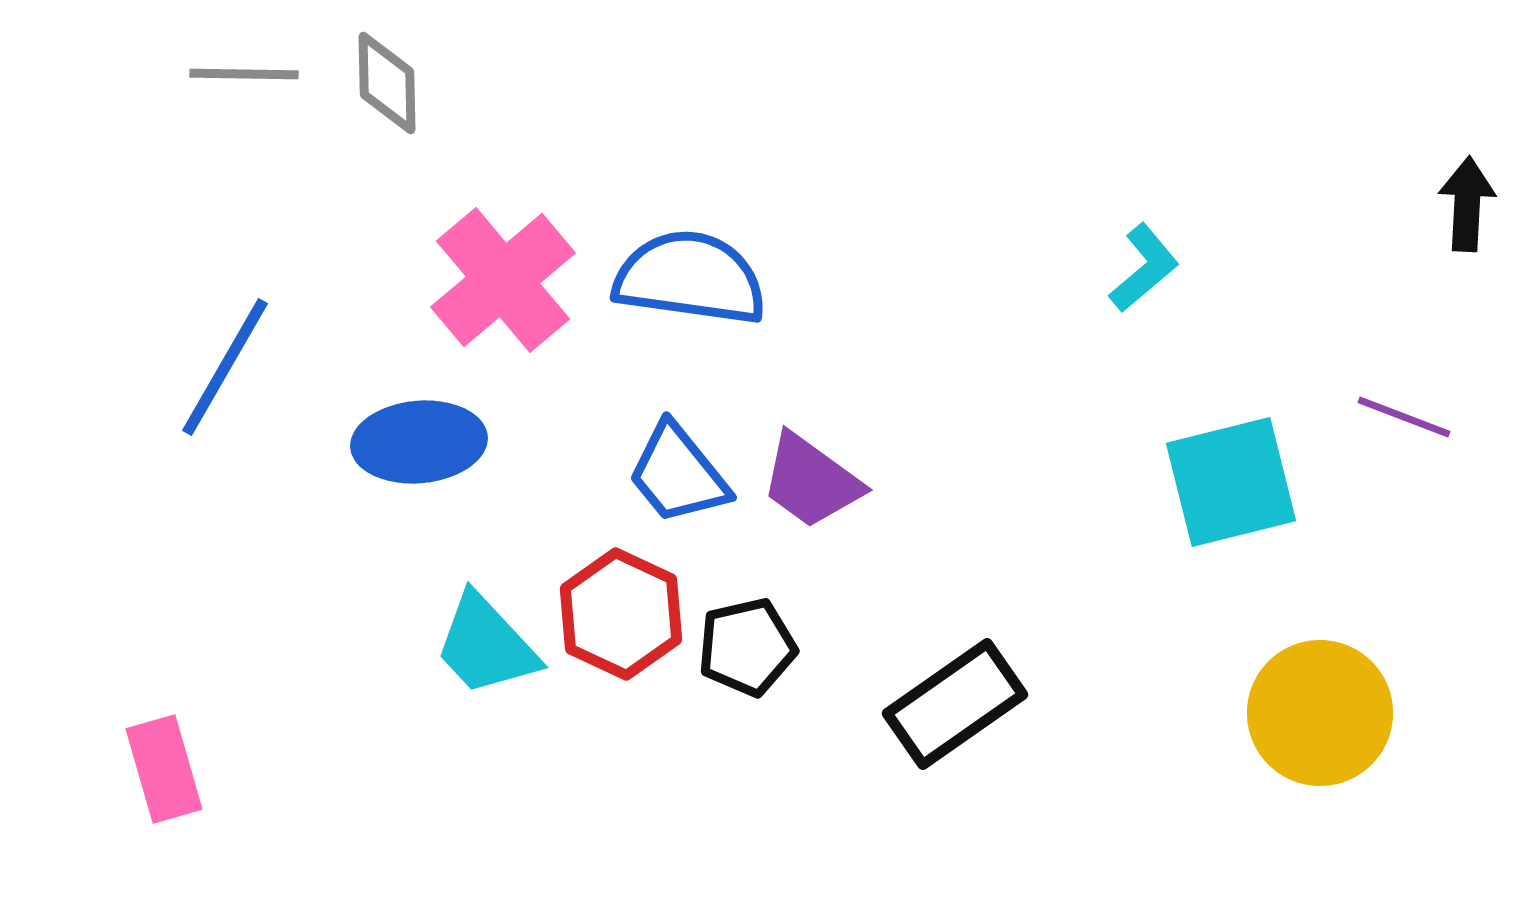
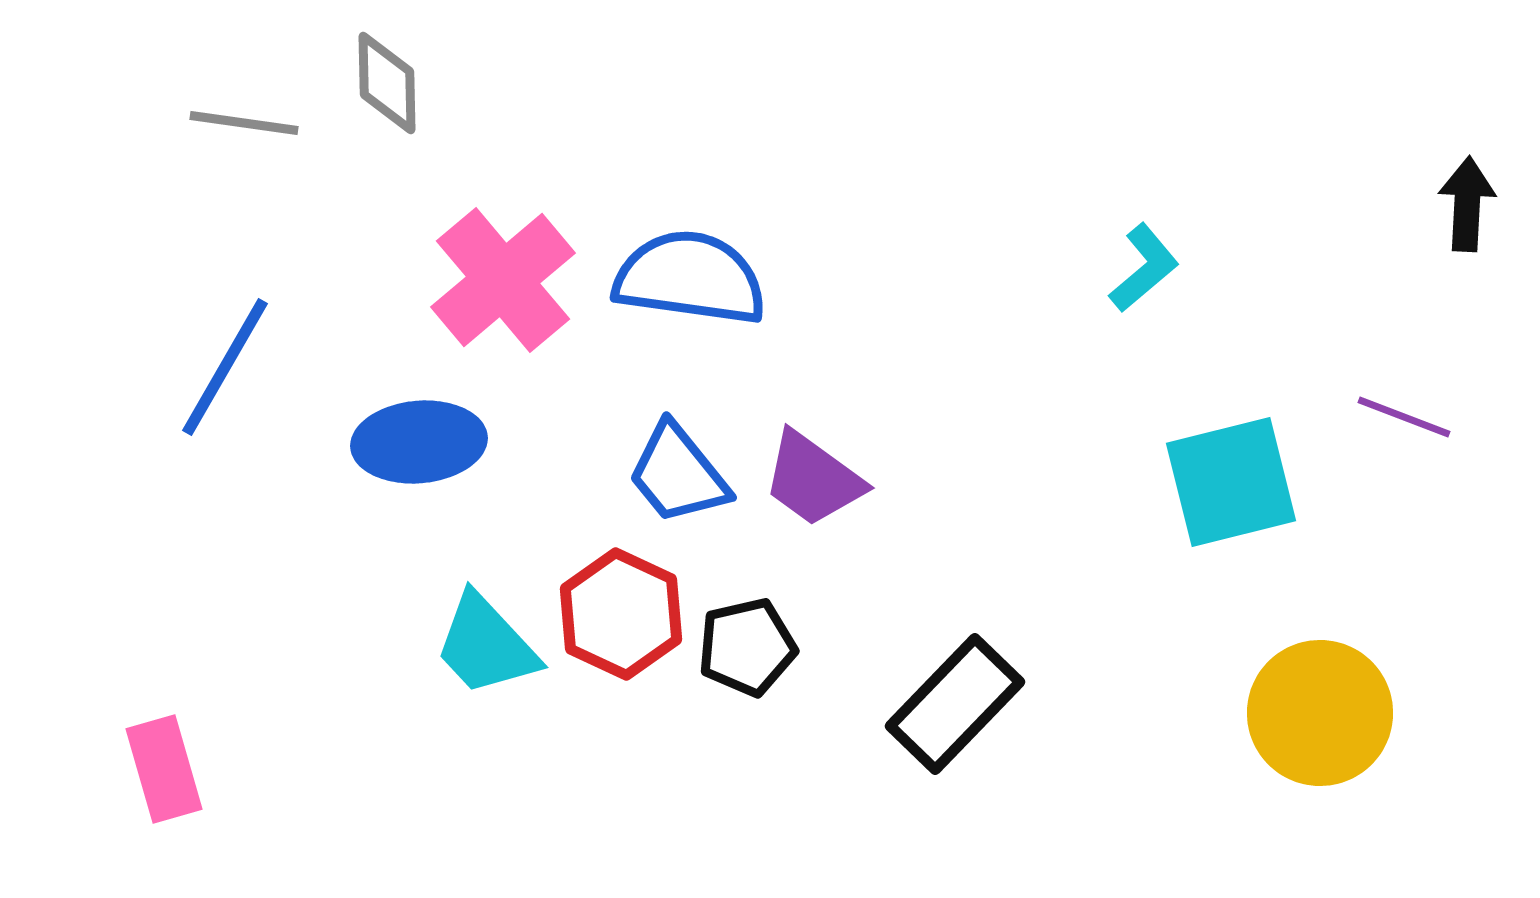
gray line: moved 49 px down; rotated 7 degrees clockwise
purple trapezoid: moved 2 px right, 2 px up
black rectangle: rotated 11 degrees counterclockwise
